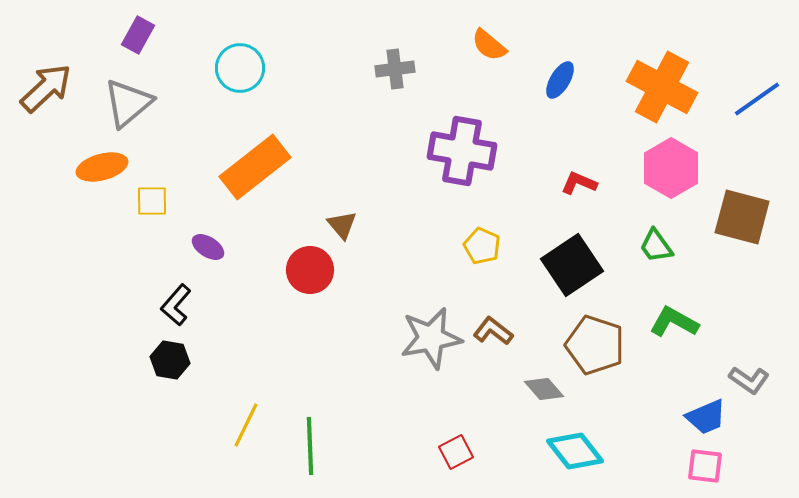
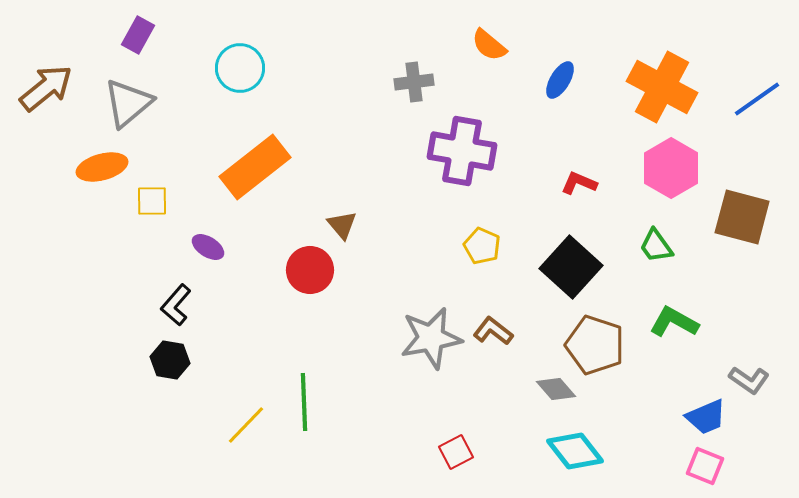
gray cross: moved 19 px right, 13 px down
brown arrow: rotated 4 degrees clockwise
black square: moved 1 px left, 2 px down; rotated 14 degrees counterclockwise
gray diamond: moved 12 px right
yellow line: rotated 18 degrees clockwise
green line: moved 6 px left, 44 px up
pink square: rotated 15 degrees clockwise
